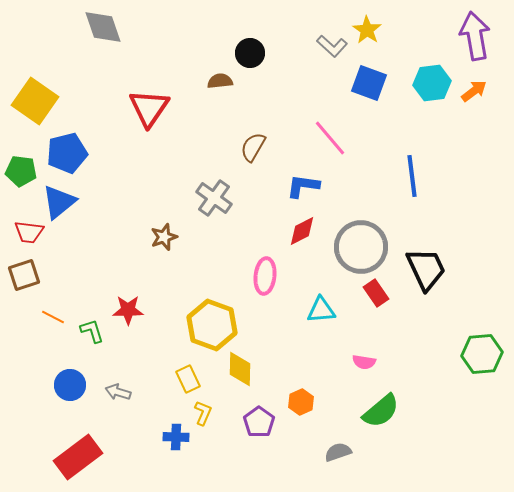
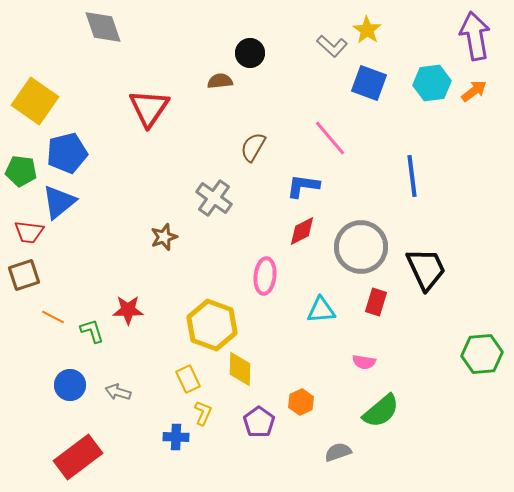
red rectangle at (376, 293): moved 9 px down; rotated 52 degrees clockwise
